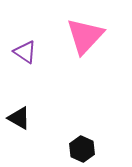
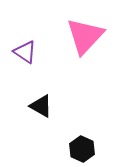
black triangle: moved 22 px right, 12 px up
